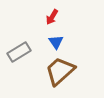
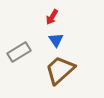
blue triangle: moved 2 px up
brown trapezoid: moved 1 px up
